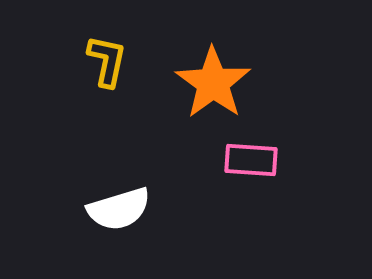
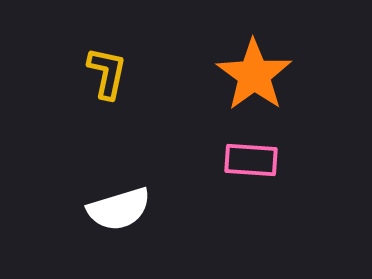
yellow L-shape: moved 12 px down
orange star: moved 41 px right, 8 px up
